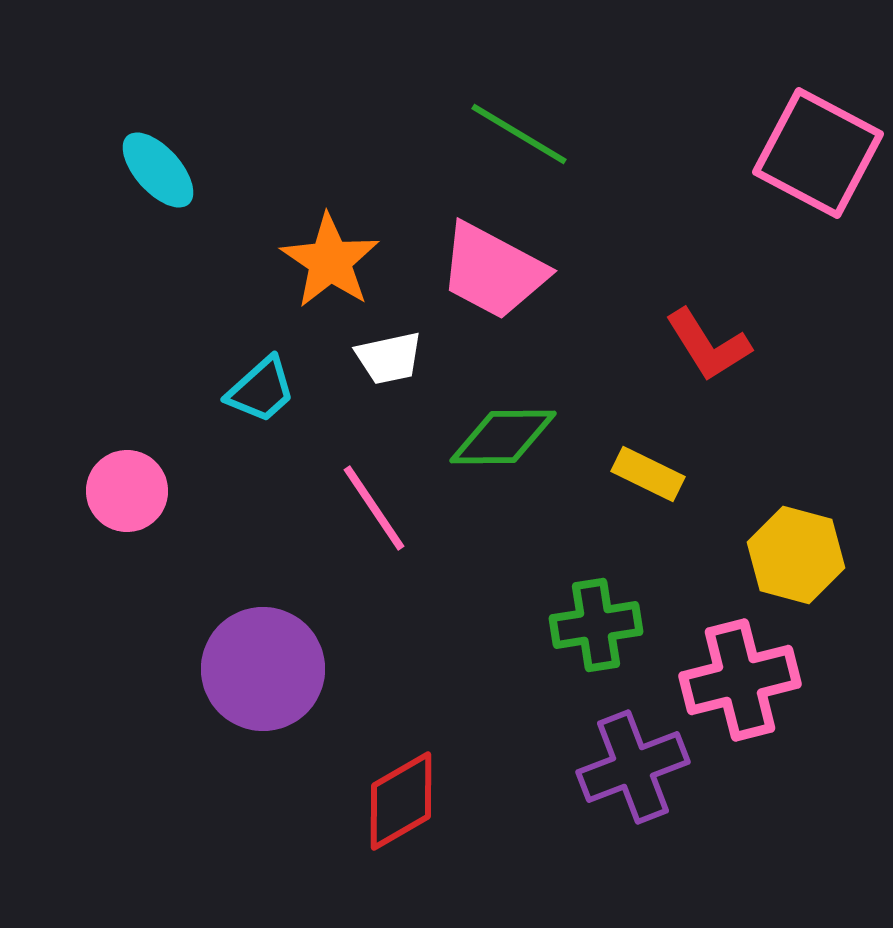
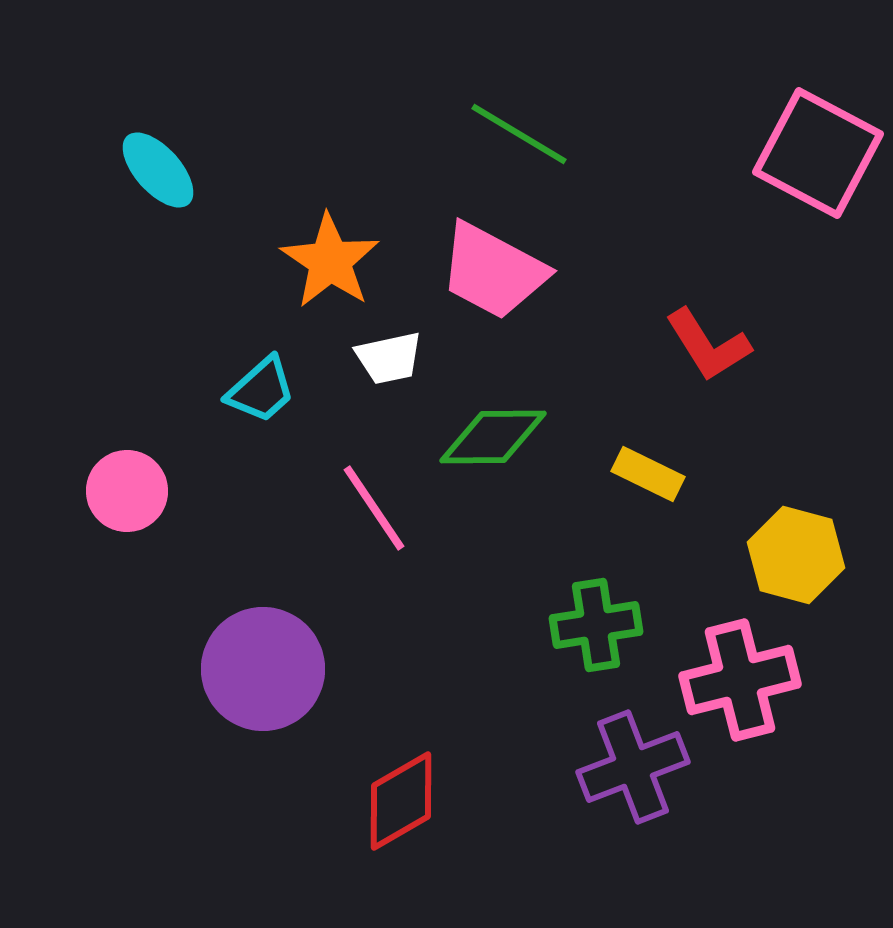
green diamond: moved 10 px left
